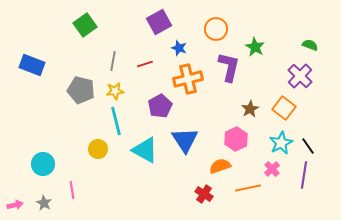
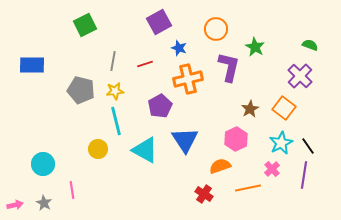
green square: rotated 10 degrees clockwise
blue rectangle: rotated 20 degrees counterclockwise
